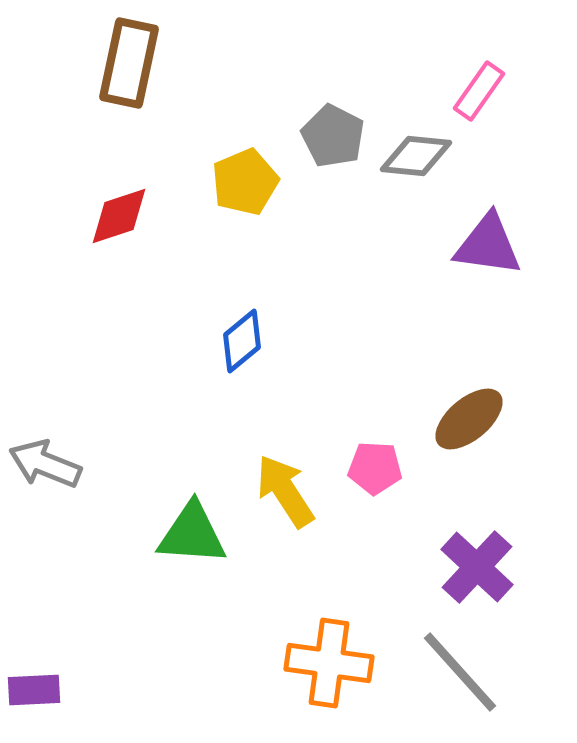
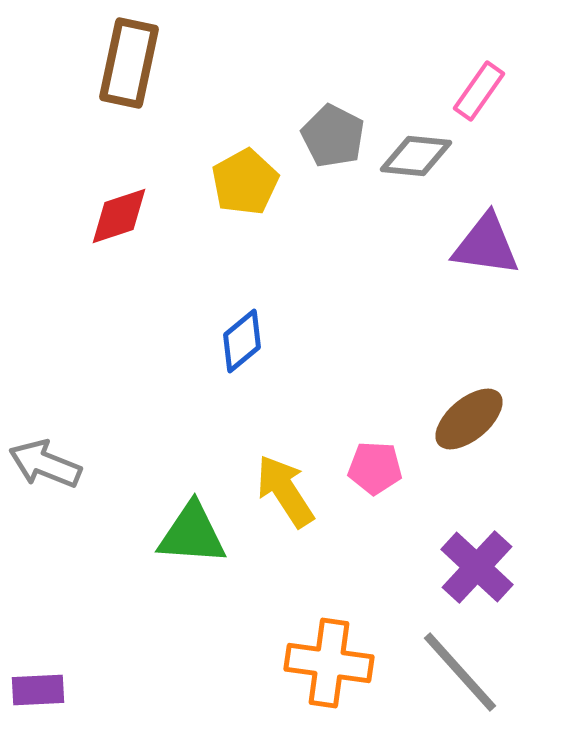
yellow pentagon: rotated 6 degrees counterclockwise
purple triangle: moved 2 px left
purple rectangle: moved 4 px right
